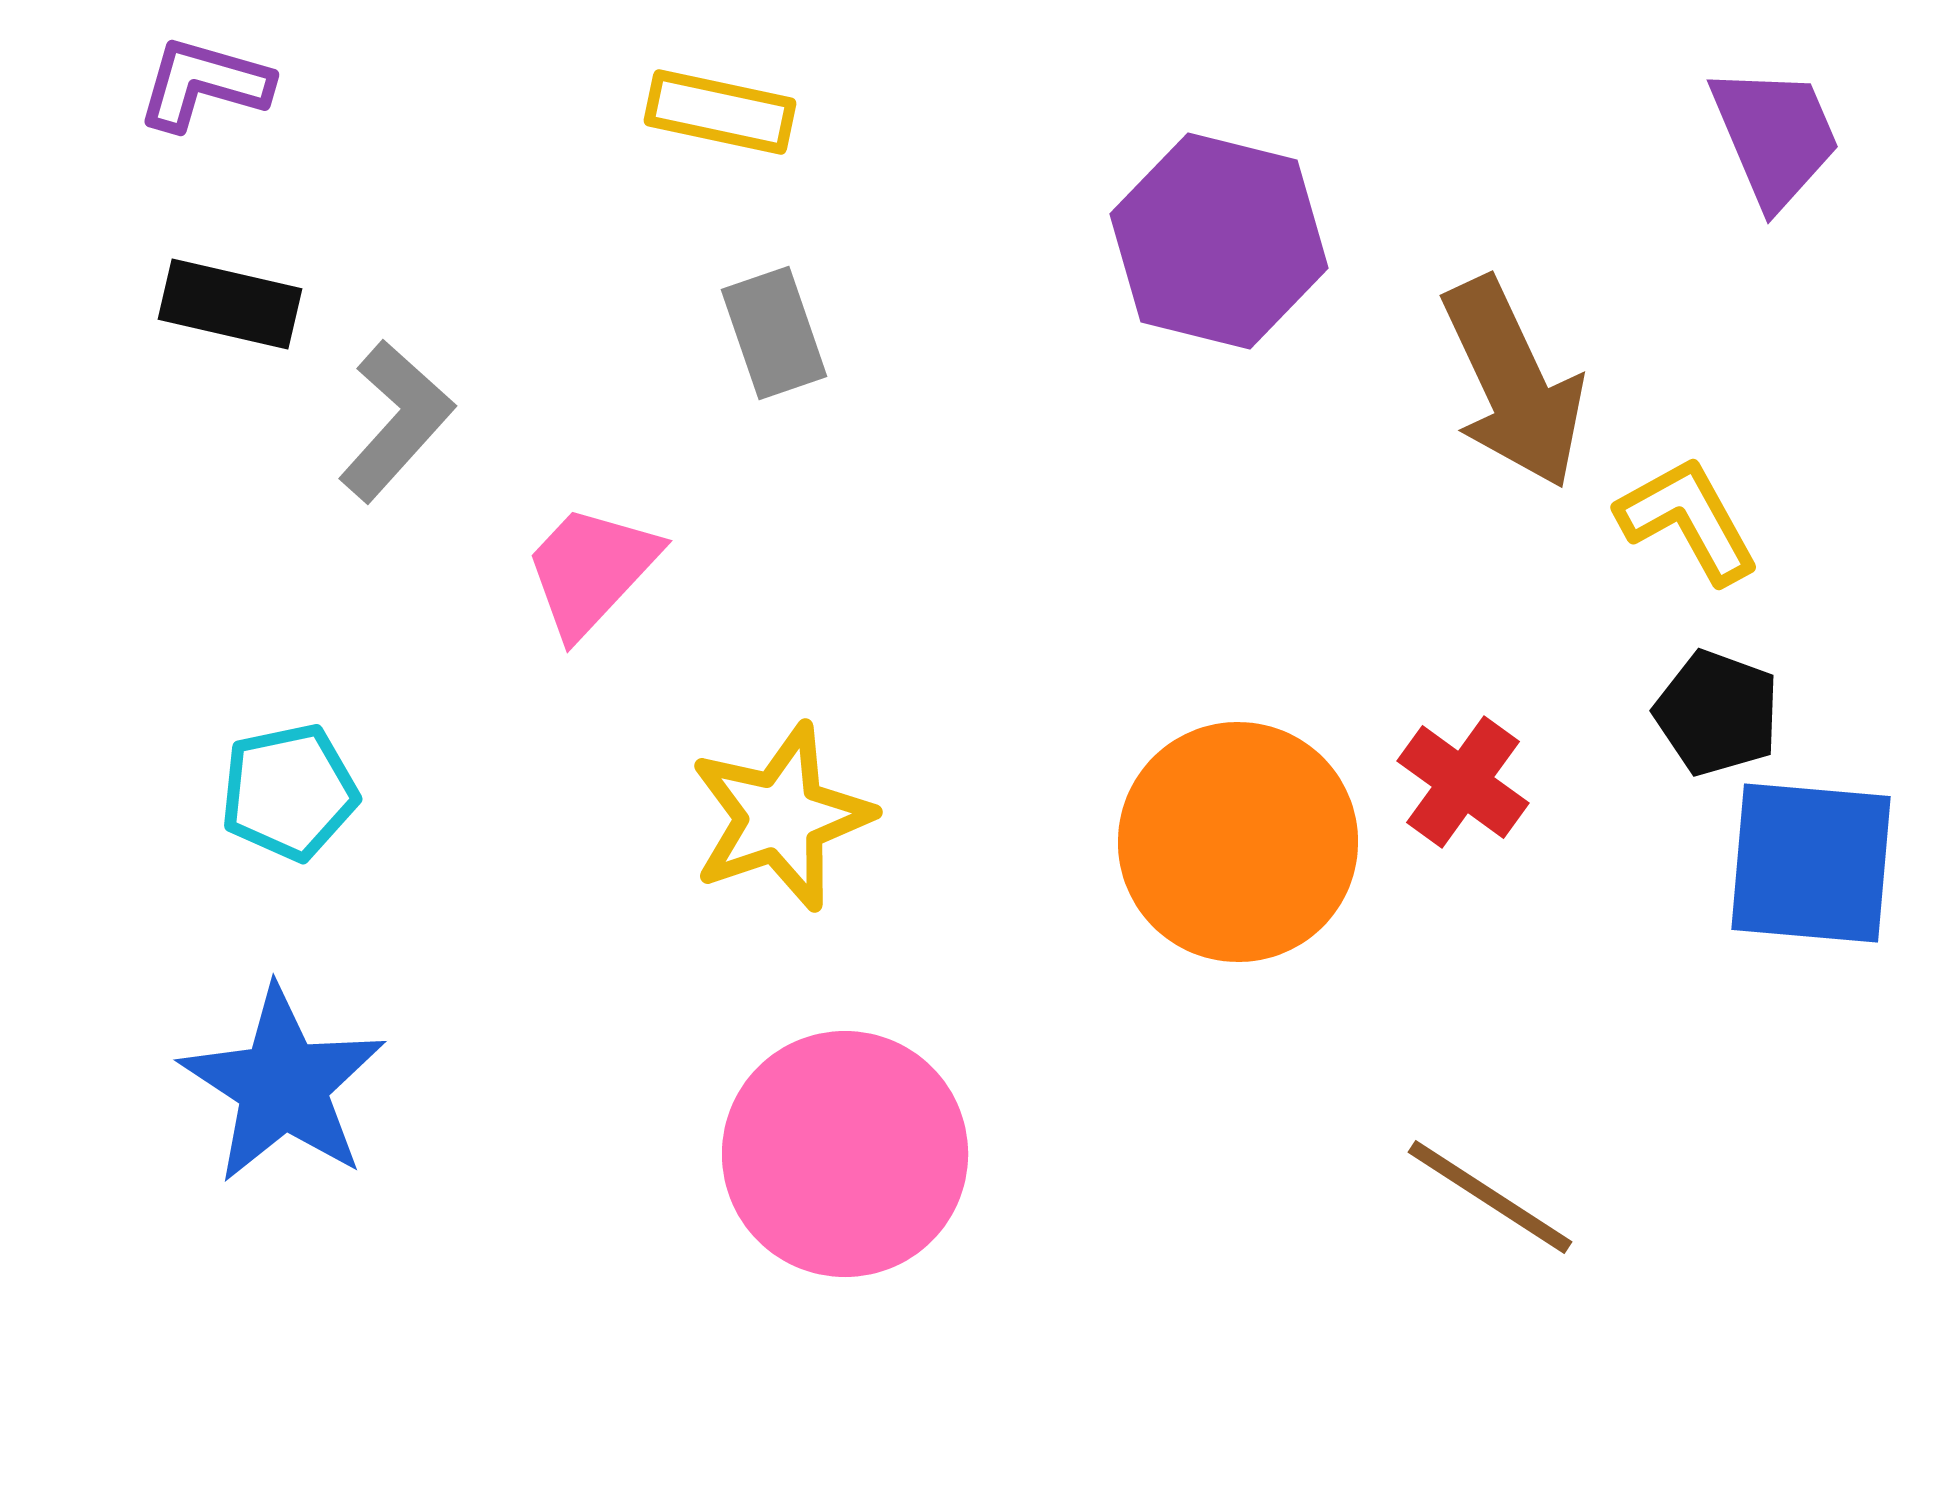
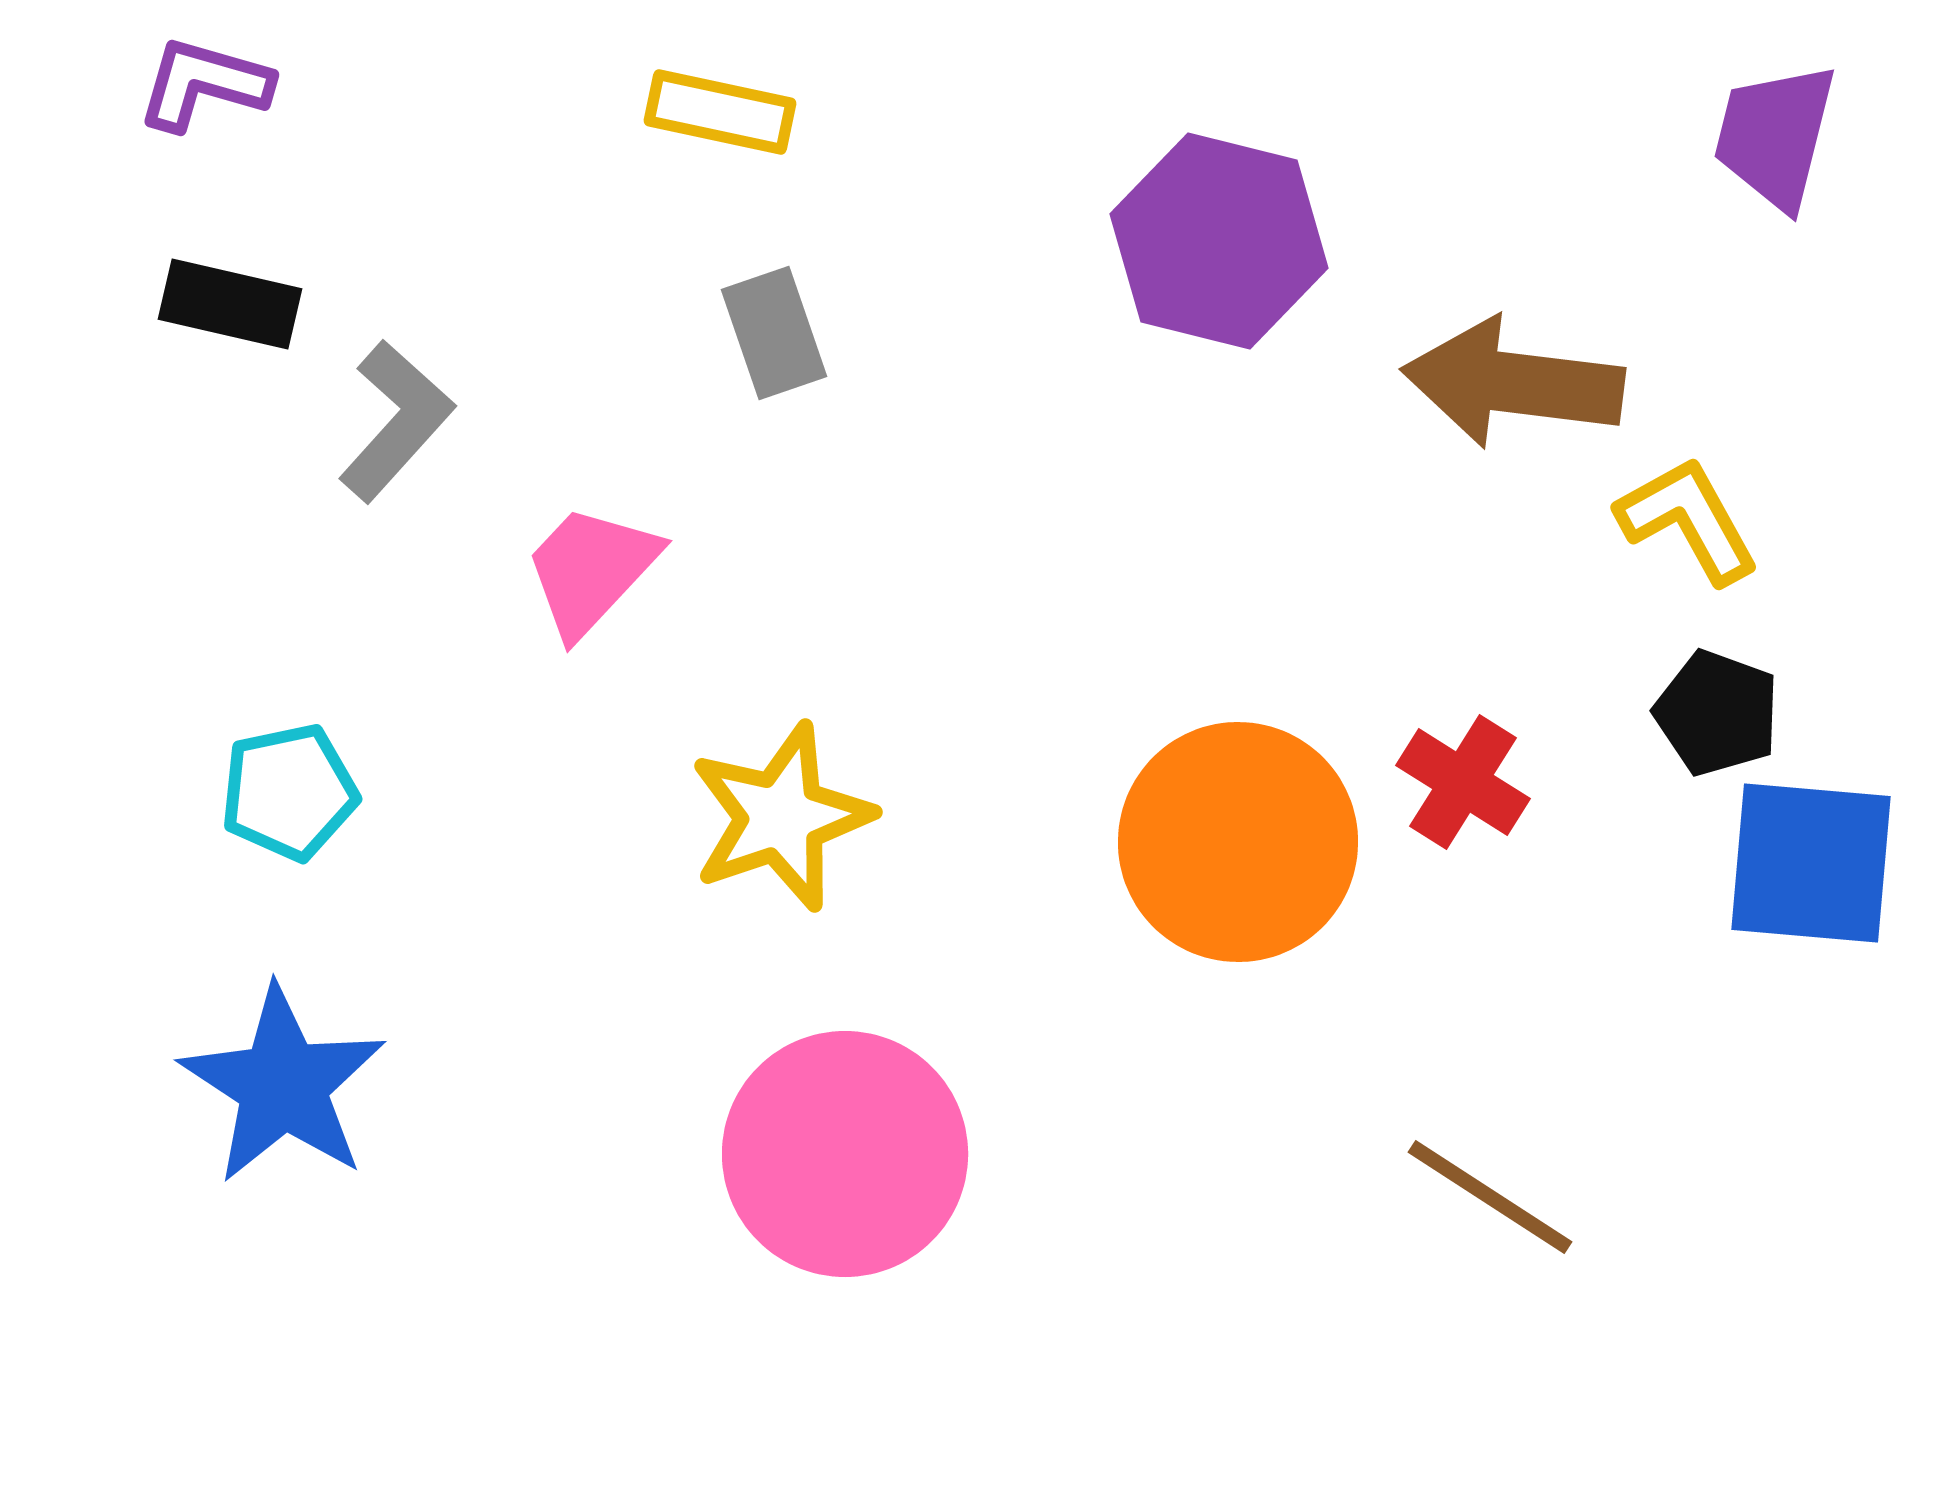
purple trapezoid: rotated 143 degrees counterclockwise
brown arrow: rotated 122 degrees clockwise
red cross: rotated 4 degrees counterclockwise
